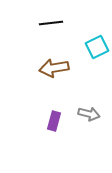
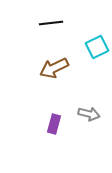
brown arrow: rotated 16 degrees counterclockwise
purple rectangle: moved 3 px down
